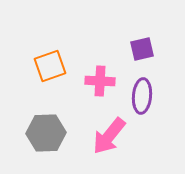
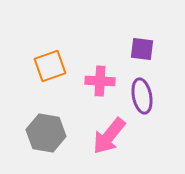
purple square: rotated 20 degrees clockwise
purple ellipse: rotated 16 degrees counterclockwise
gray hexagon: rotated 12 degrees clockwise
